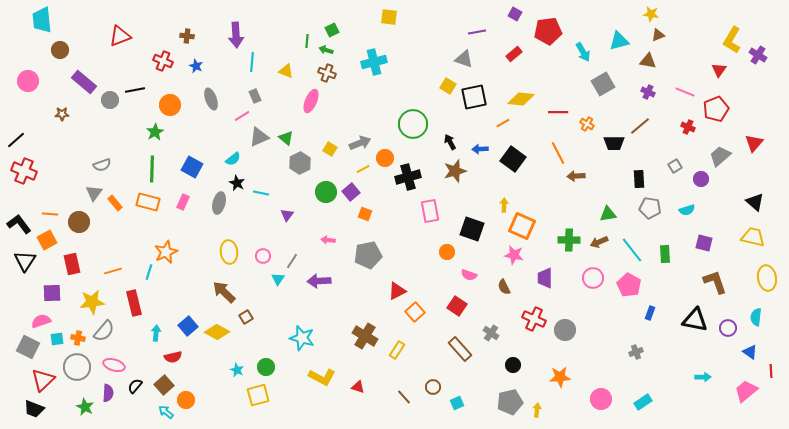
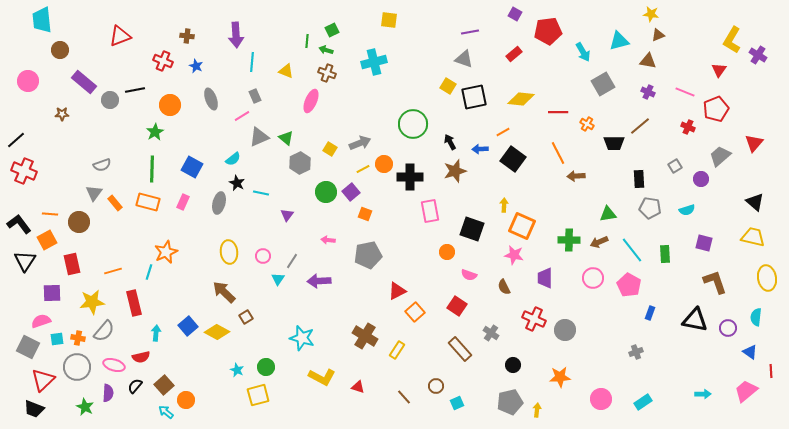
yellow square at (389, 17): moved 3 px down
purple line at (477, 32): moved 7 px left
orange line at (503, 123): moved 9 px down
orange circle at (385, 158): moved 1 px left, 6 px down
black cross at (408, 177): moved 2 px right; rotated 15 degrees clockwise
red semicircle at (173, 357): moved 32 px left
cyan arrow at (703, 377): moved 17 px down
brown circle at (433, 387): moved 3 px right, 1 px up
